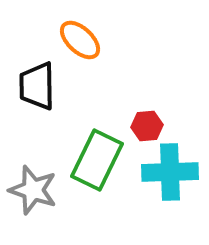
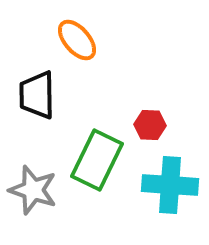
orange ellipse: moved 3 px left; rotated 6 degrees clockwise
black trapezoid: moved 9 px down
red hexagon: moved 3 px right, 1 px up; rotated 8 degrees clockwise
cyan cross: moved 13 px down; rotated 6 degrees clockwise
